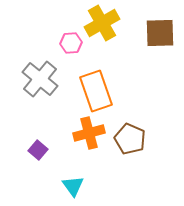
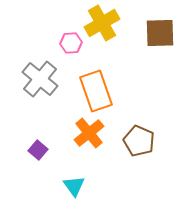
orange cross: rotated 24 degrees counterclockwise
brown pentagon: moved 9 px right, 2 px down
cyan triangle: moved 1 px right
